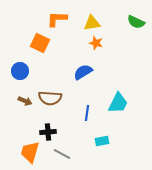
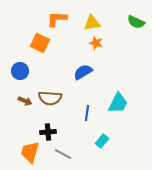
cyan rectangle: rotated 40 degrees counterclockwise
gray line: moved 1 px right
